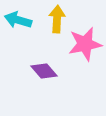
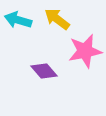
yellow arrow: rotated 56 degrees counterclockwise
pink star: moved 7 px down
